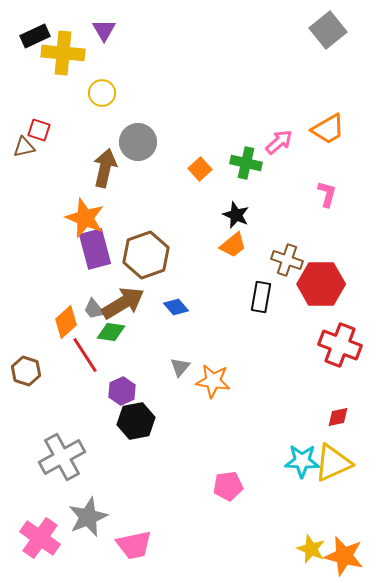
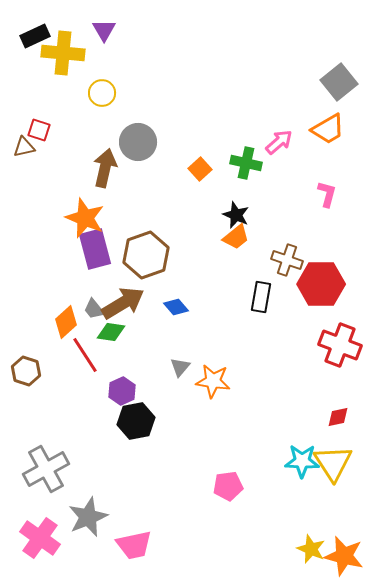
gray square at (328, 30): moved 11 px right, 52 px down
orange trapezoid at (233, 245): moved 3 px right, 8 px up
gray cross at (62, 457): moved 16 px left, 12 px down
yellow triangle at (333, 463): rotated 39 degrees counterclockwise
